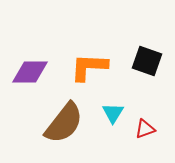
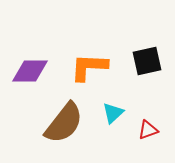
black square: rotated 32 degrees counterclockwise
purple diamond: moved 1 px up
cyan triangle: rotated 15 degrees clockwise
red triangle: moved 3 px right, 1 px down
